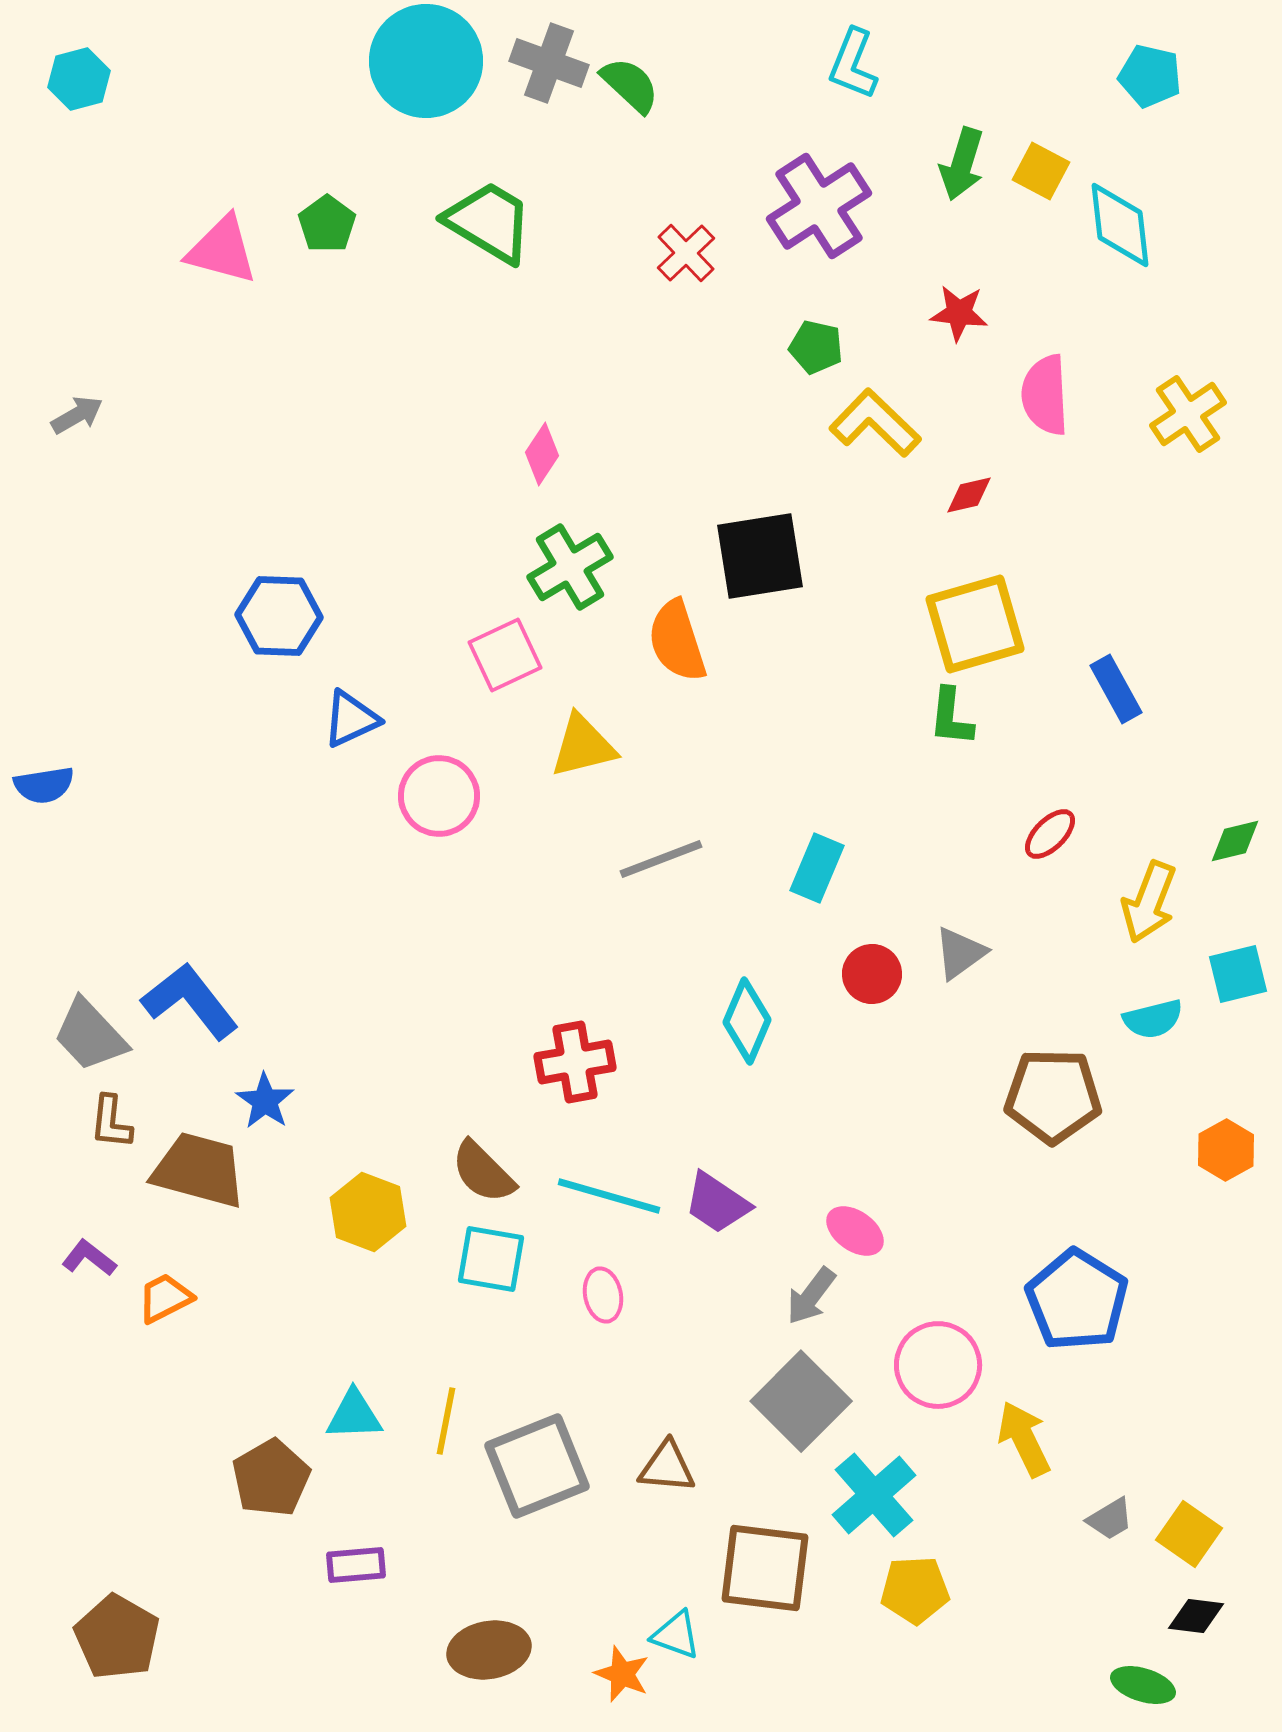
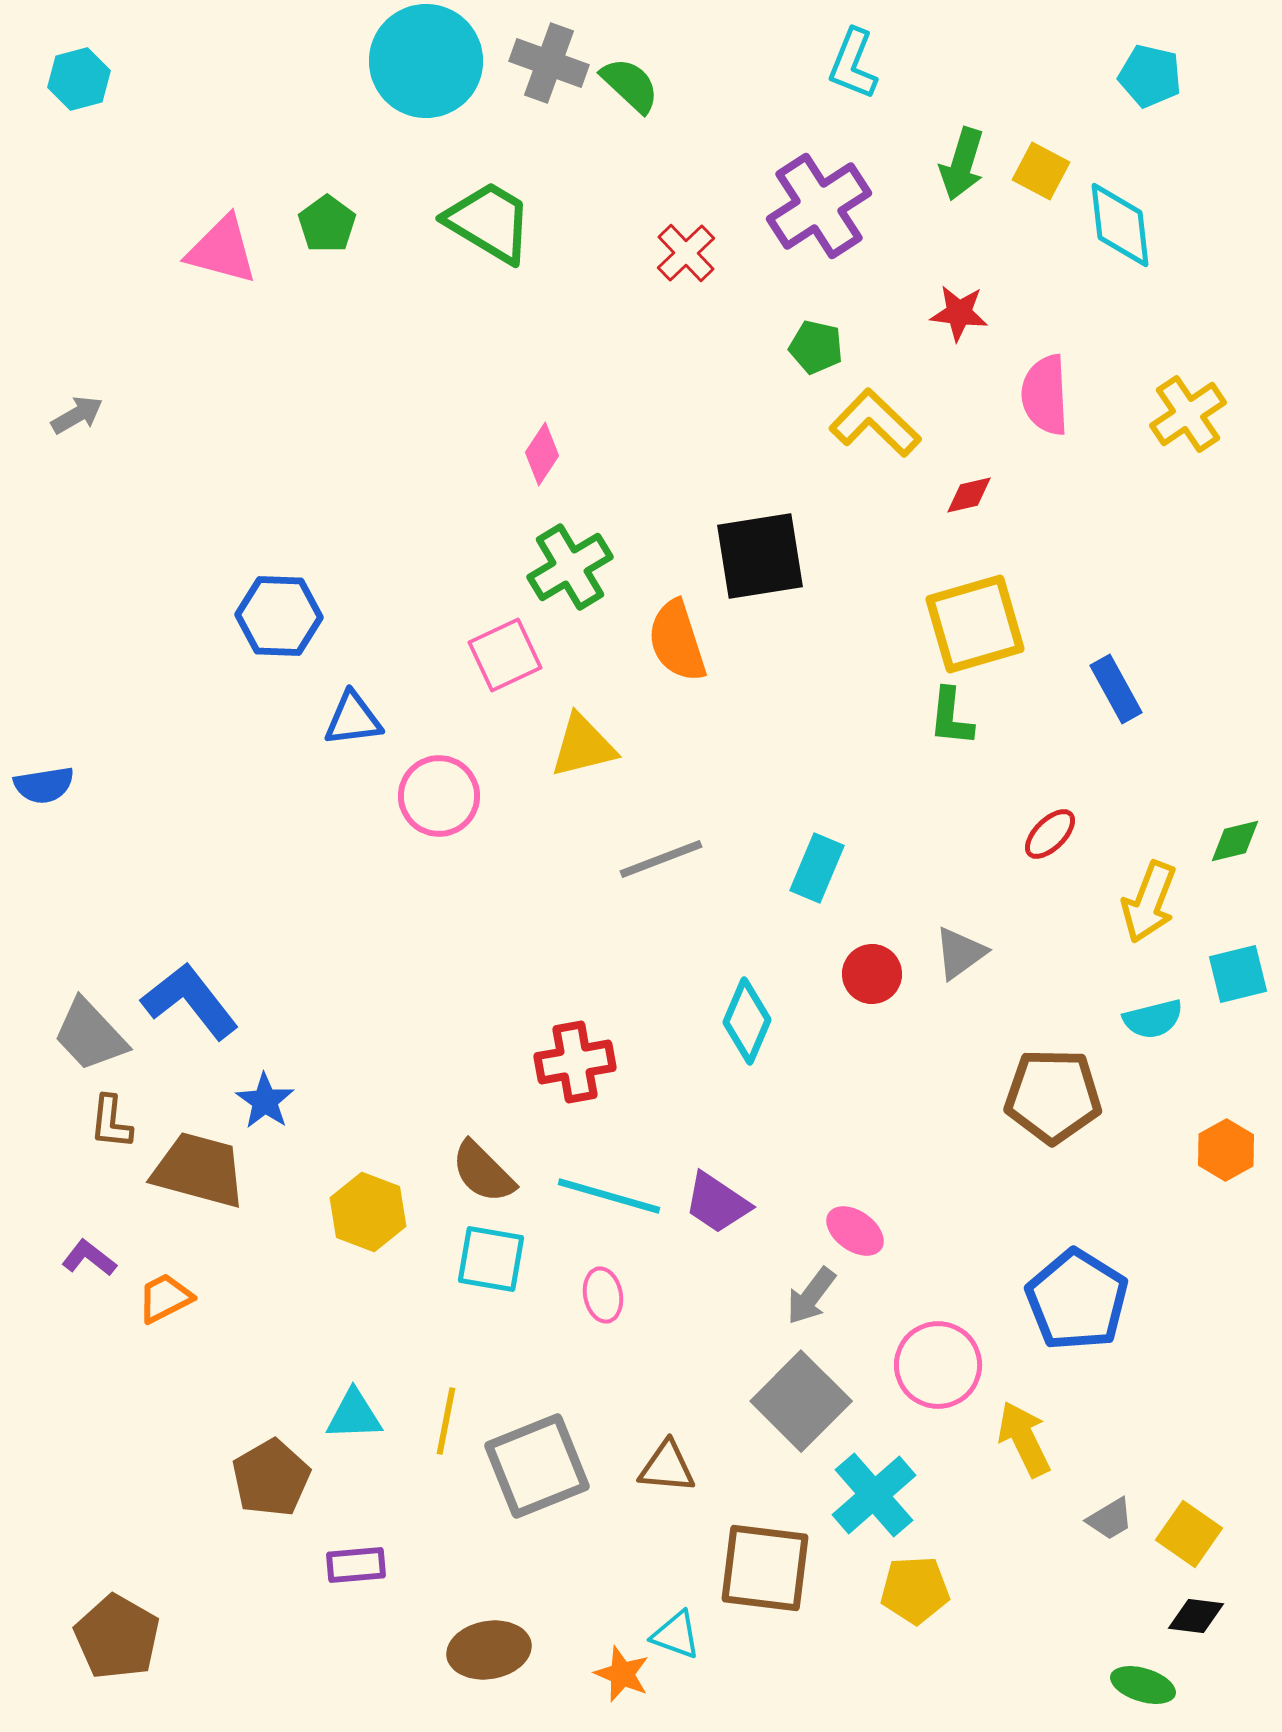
blue triangle at (351, 719): moved 2 px right; rotated 18 degrees clockwise
